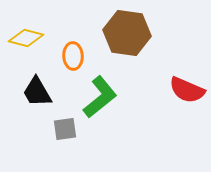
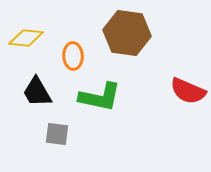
yellow diamond: rotated 8 degrees counterclockwise
red semicircle: moved 1 px right, 1 px down
green L-shape: rotated 51 degrees clockwise
gray square: moved 8 px left, 5 px down; rotated 15 degrees clockwise
